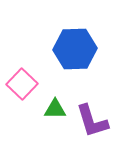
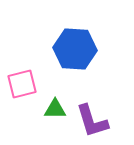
blue hexagon: rotated 6 degrees clockwise
pink square: rotated 32 degrees clockwise
